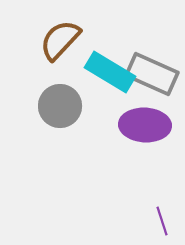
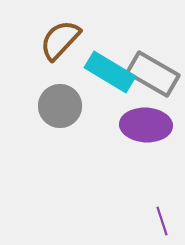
gray rectangle: moved 1 px right; rotated 6 degrees clockwise
purple ellipse: moved 1 px right
